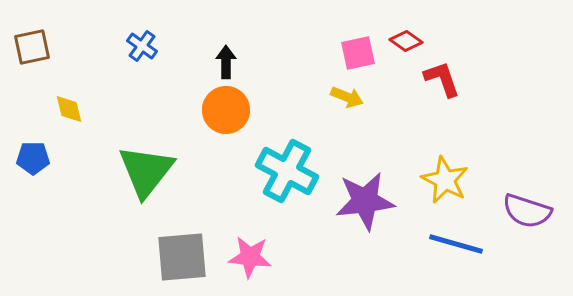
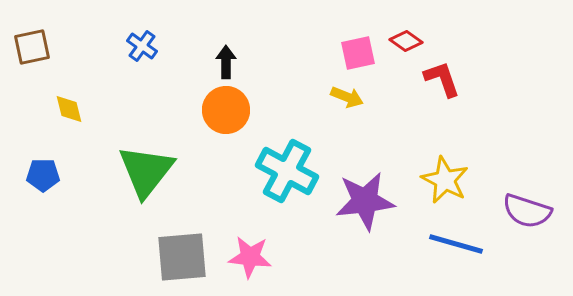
blue pentagon: moved 10 px right, 17 px down
